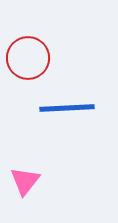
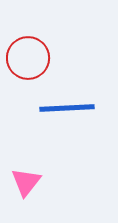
pink triangle: moved 1 px right, 1 px down
